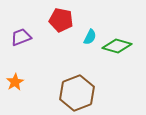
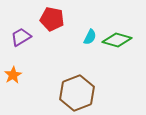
red pentagon: moved 9 px left, 1 px up
purple trapezoid: rotated 10 degrees counterclockwise
green diamond: moved 6 px up
orange star: moved 2 px left, 7 px up
